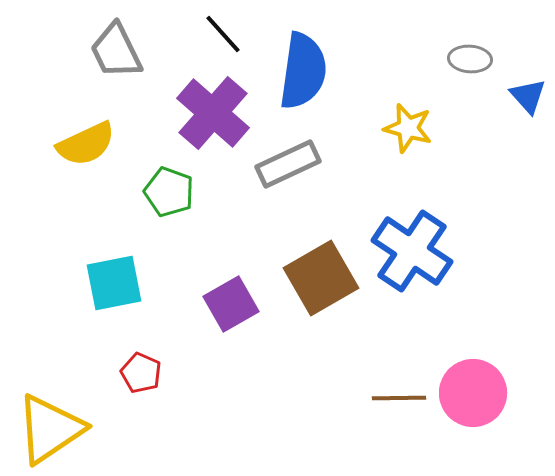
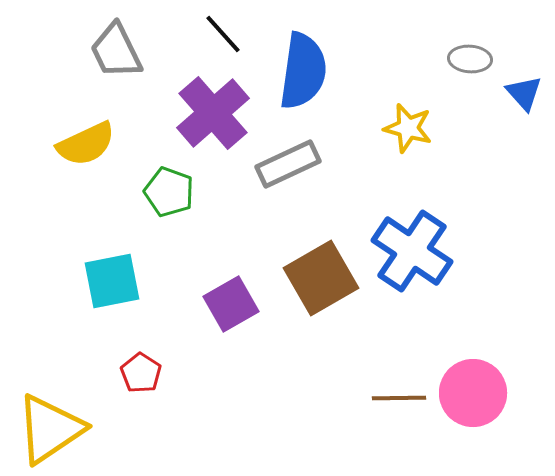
blue triangle: moved 4 px left, 3 px up
purple cross: rotated 8 degrees clockwise
cyan square: moved 2 px left, 2 px up
red pentagon: rotated 9 degrees clockwise
